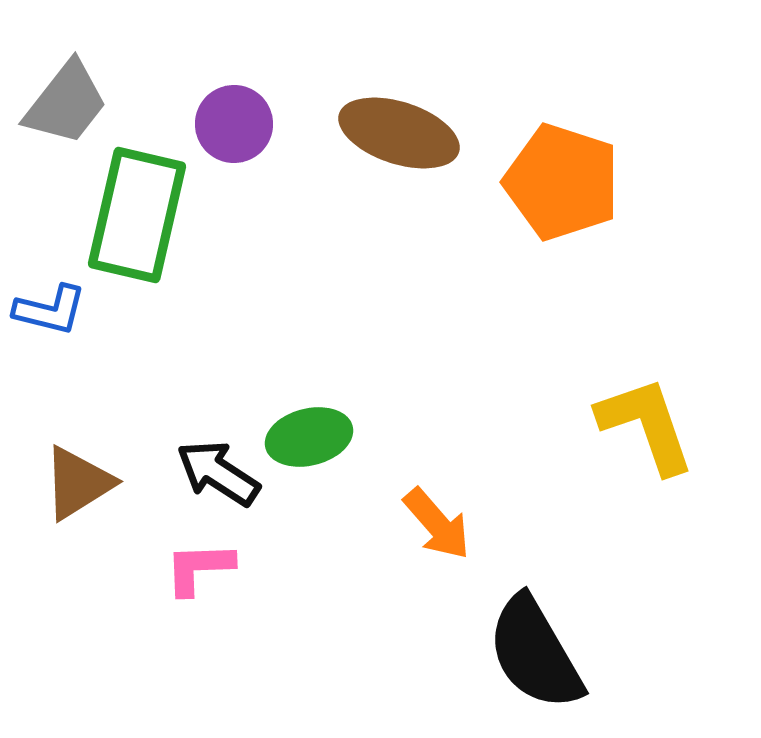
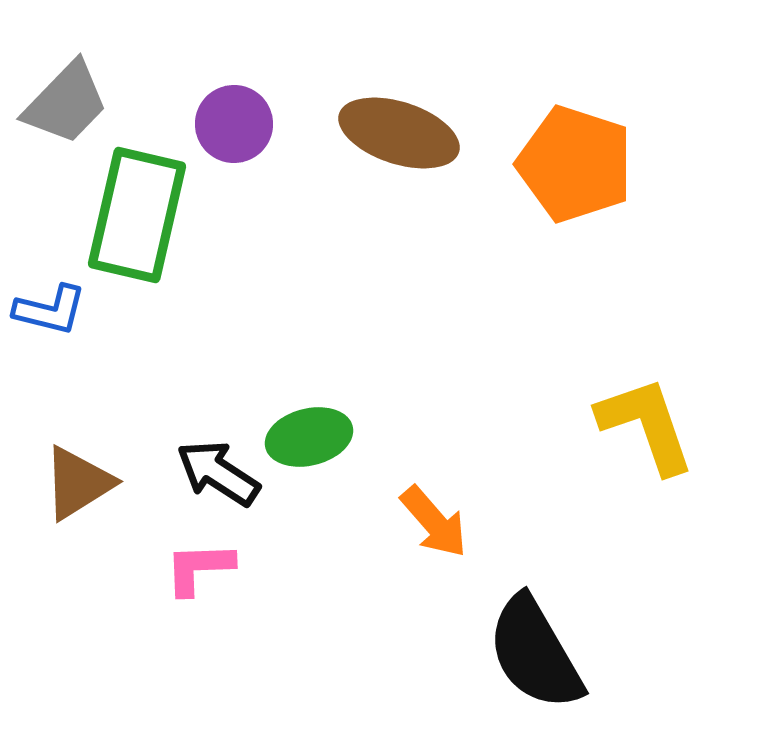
gray trapezoid: rotated 6 degrees clockwise
orange pentagon: moved 13 px right, 18 px up
orange arrow: moved 3 px left, 2 px up
